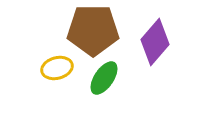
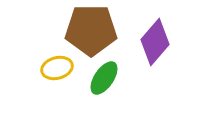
brown pentagon: moved 2 px left
